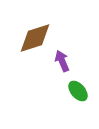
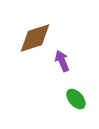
green ellipse: moved 2 px left, 8 px down
